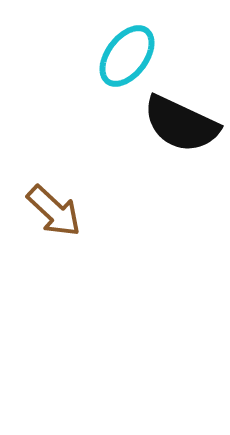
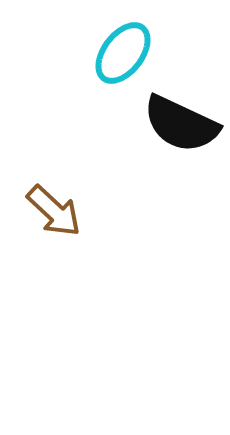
cyan ellipse: moved 4 px left, 3 px up
